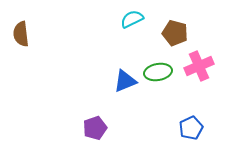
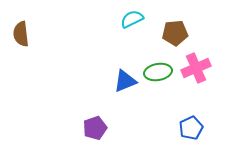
brown pentagon: rotated 20 degrees counterclockwise
pink cross: moved 3 px left, 2 px down
